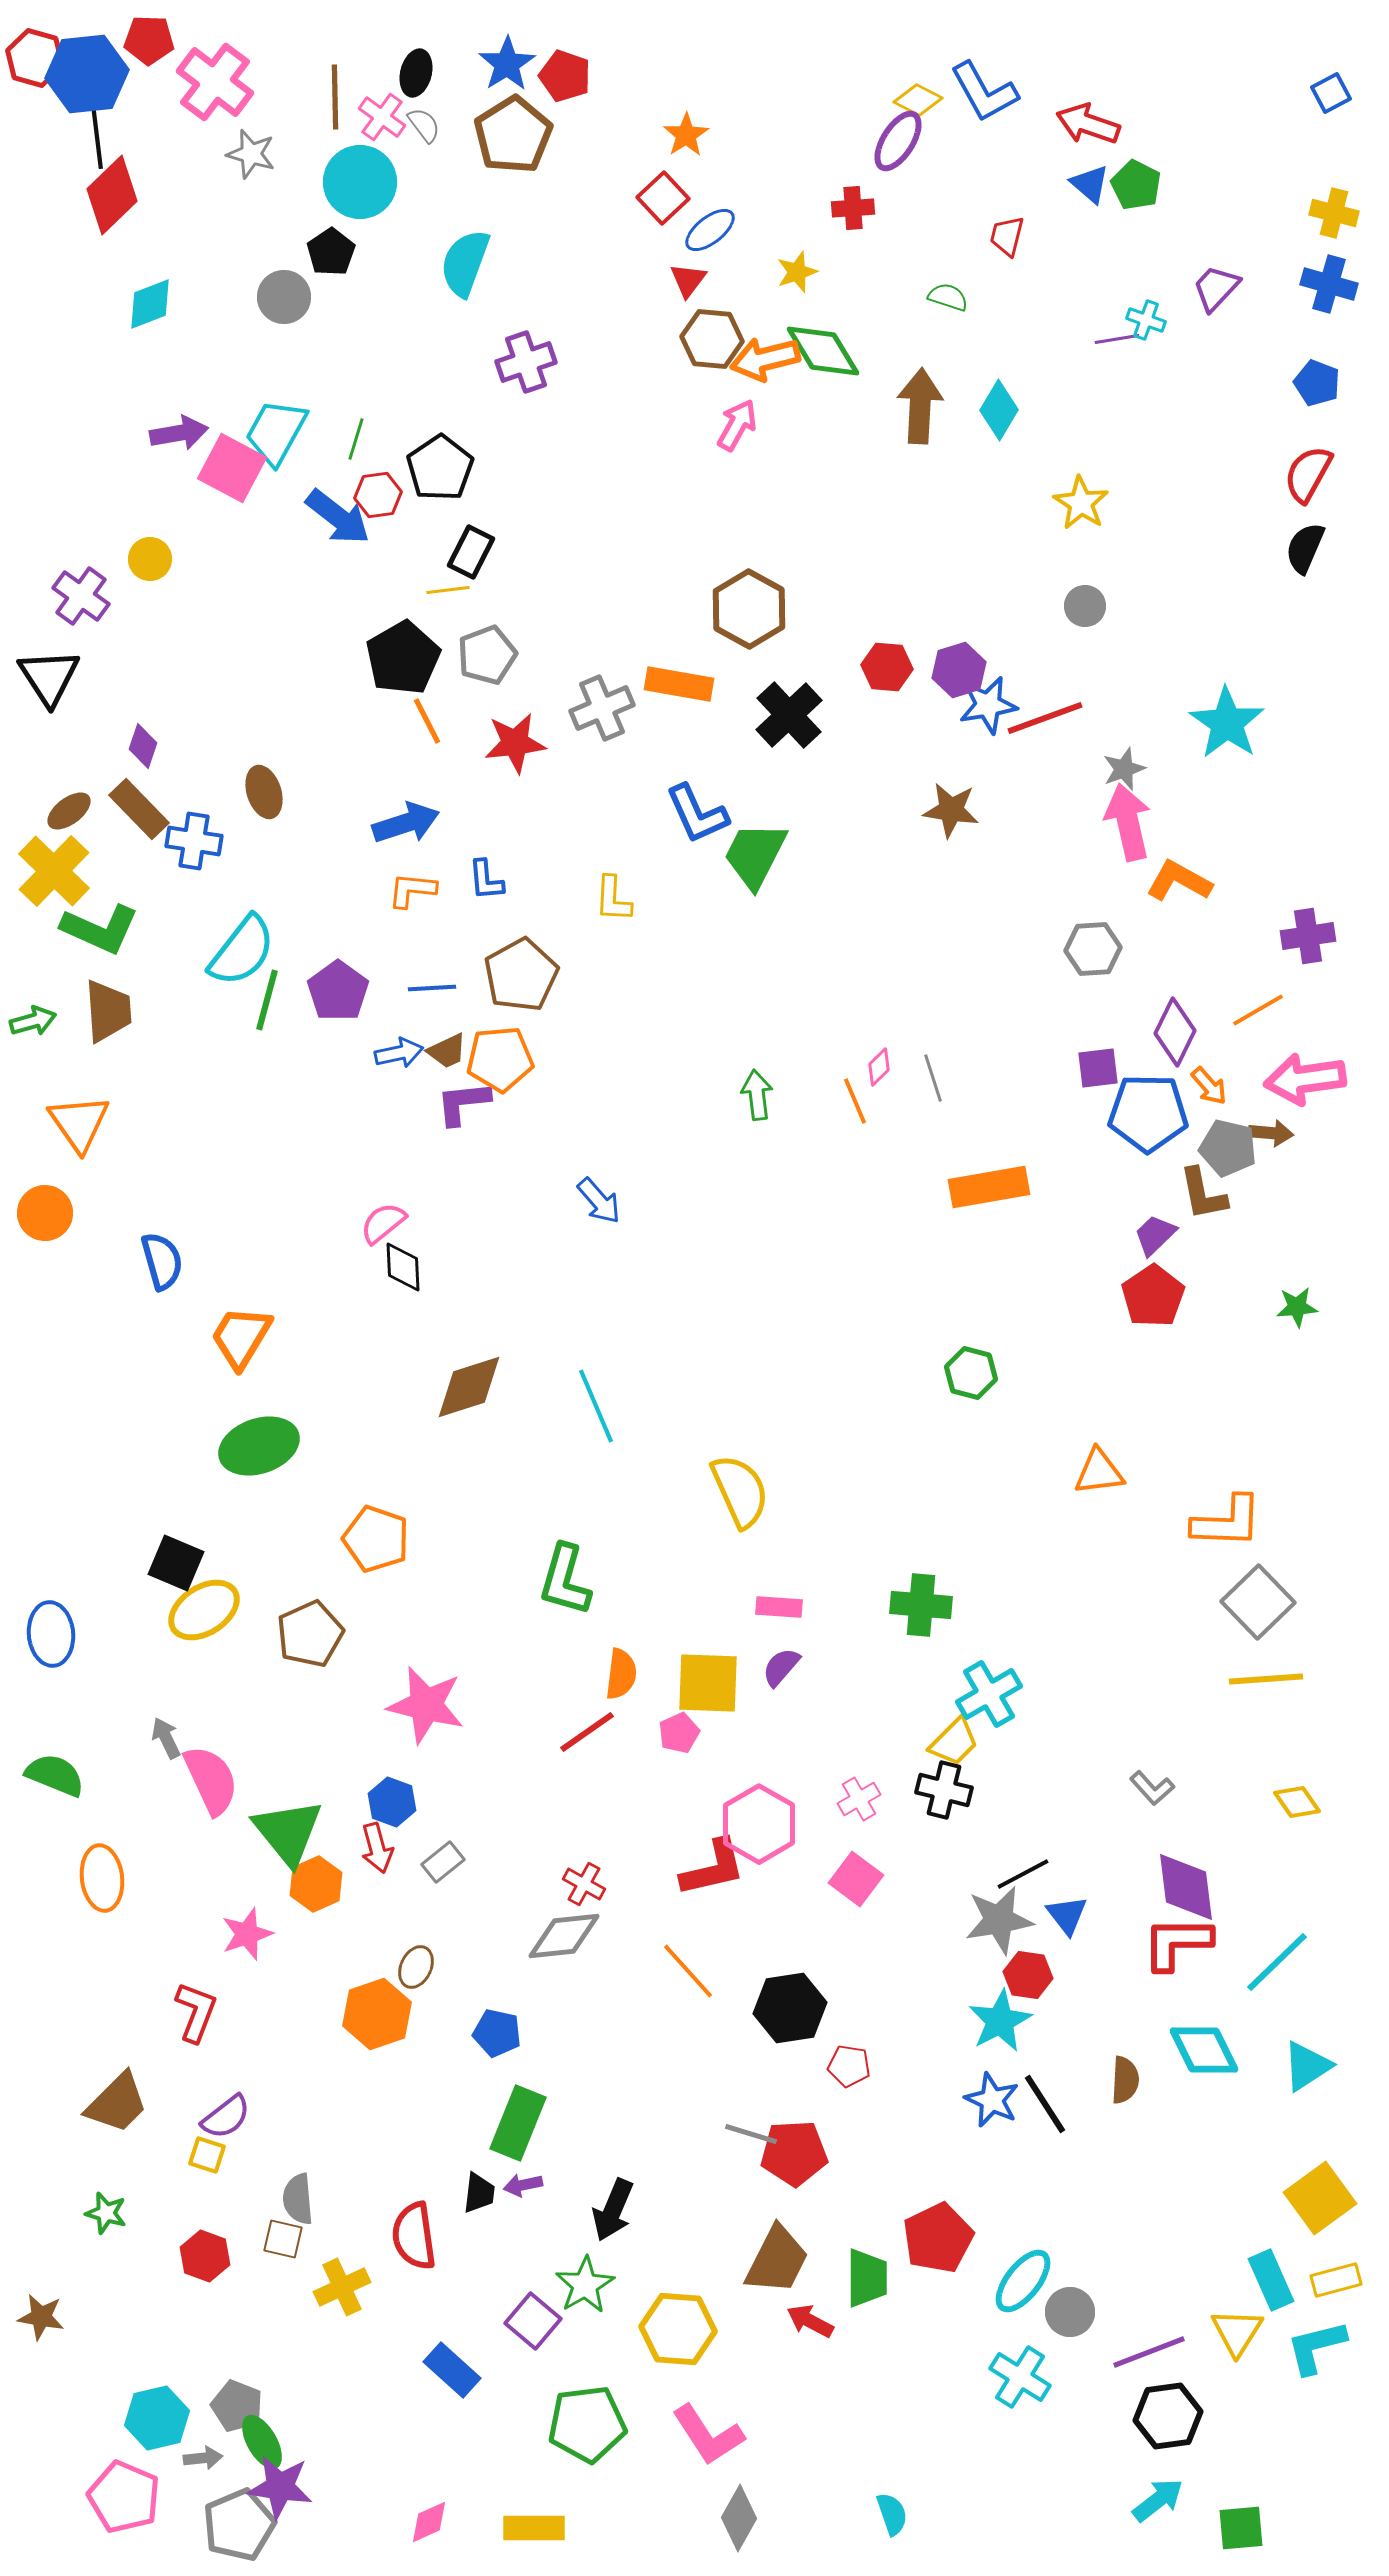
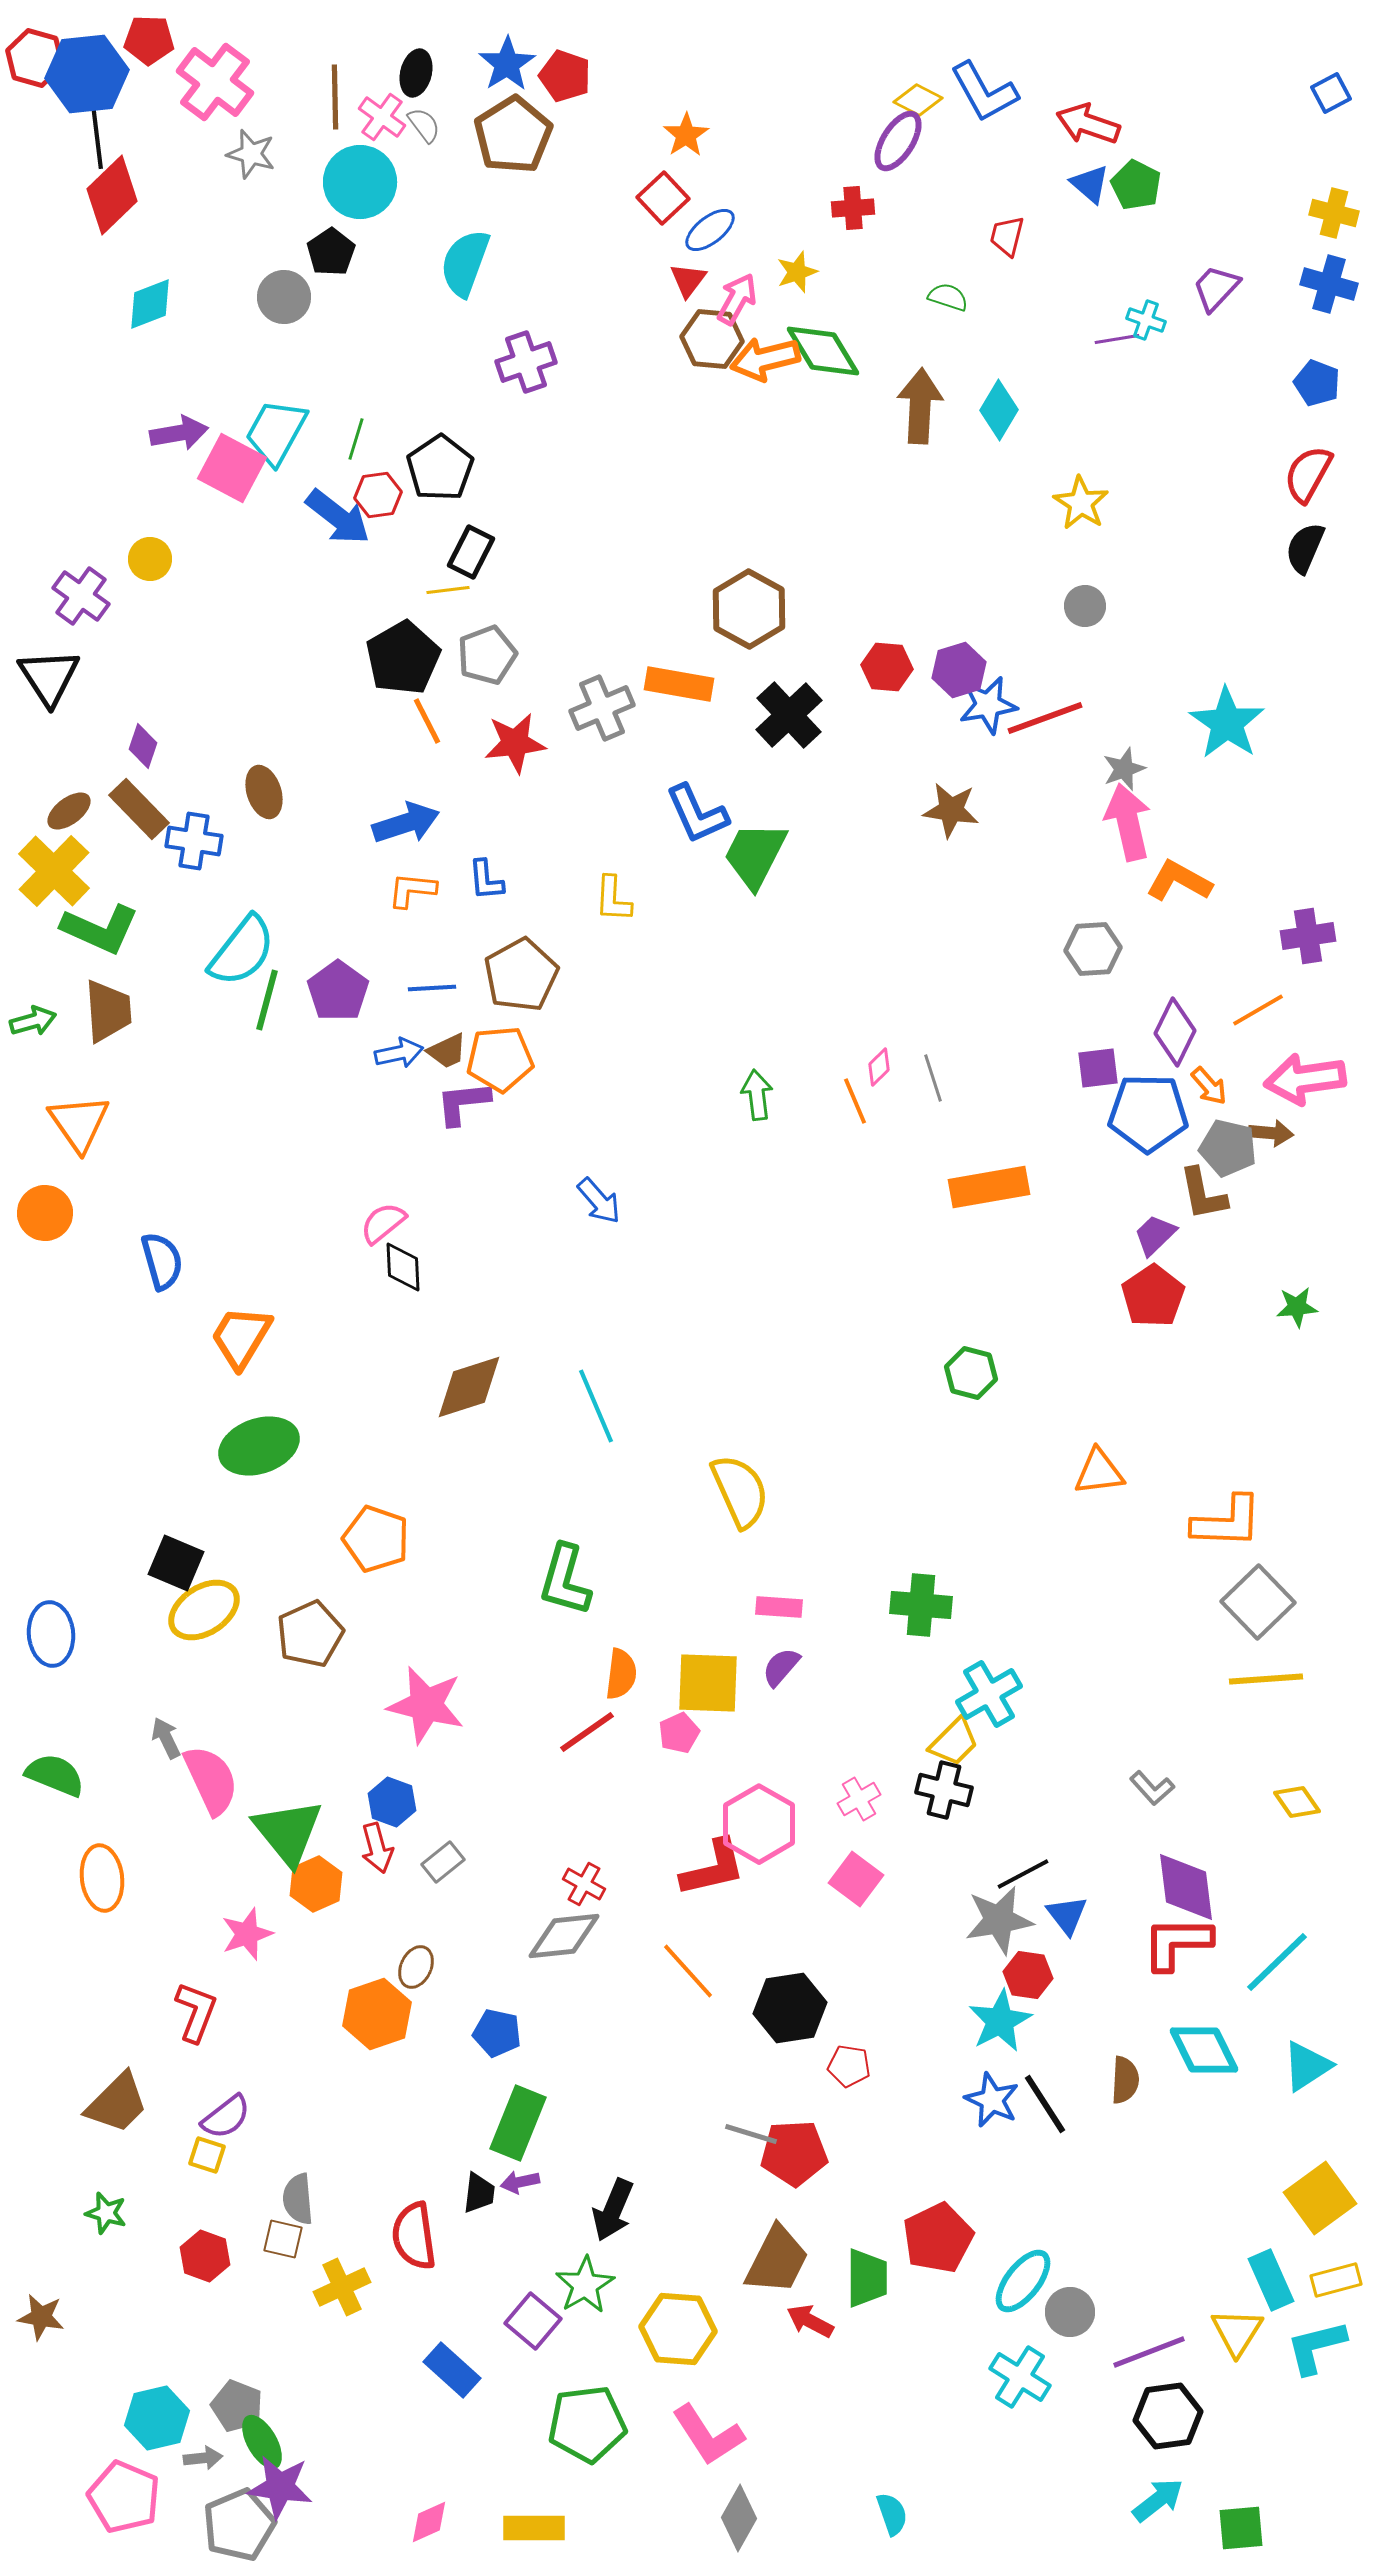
pink arrow at (737, 425): moved 126 px up
purple arrow at (523, 2185): moved 3 px left, 3 px up
